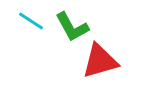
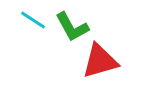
cyan line: moved 2 px right, 1 px up
